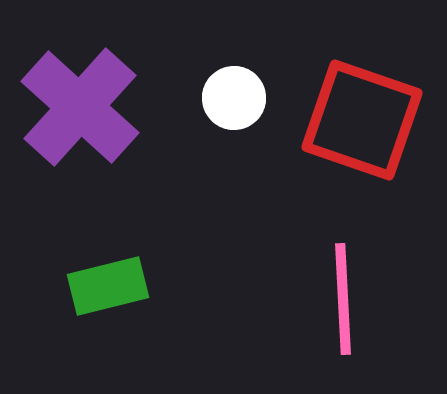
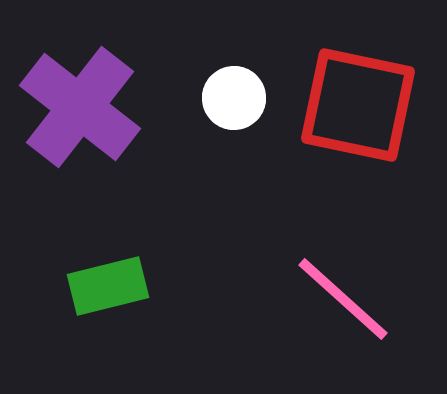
purple cross: rotated 4 degrees counterclockwise
red square: moved 4 px left, 15 px up; rotated 7 degrees counterclockwise
pink line: rotated 45 degrees counterclockwise
